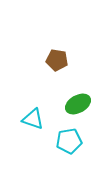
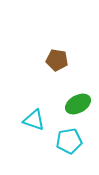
cyan triangle: moved 1 px right, 1 px down
